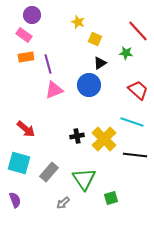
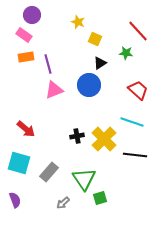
green square: moved 11 px left
